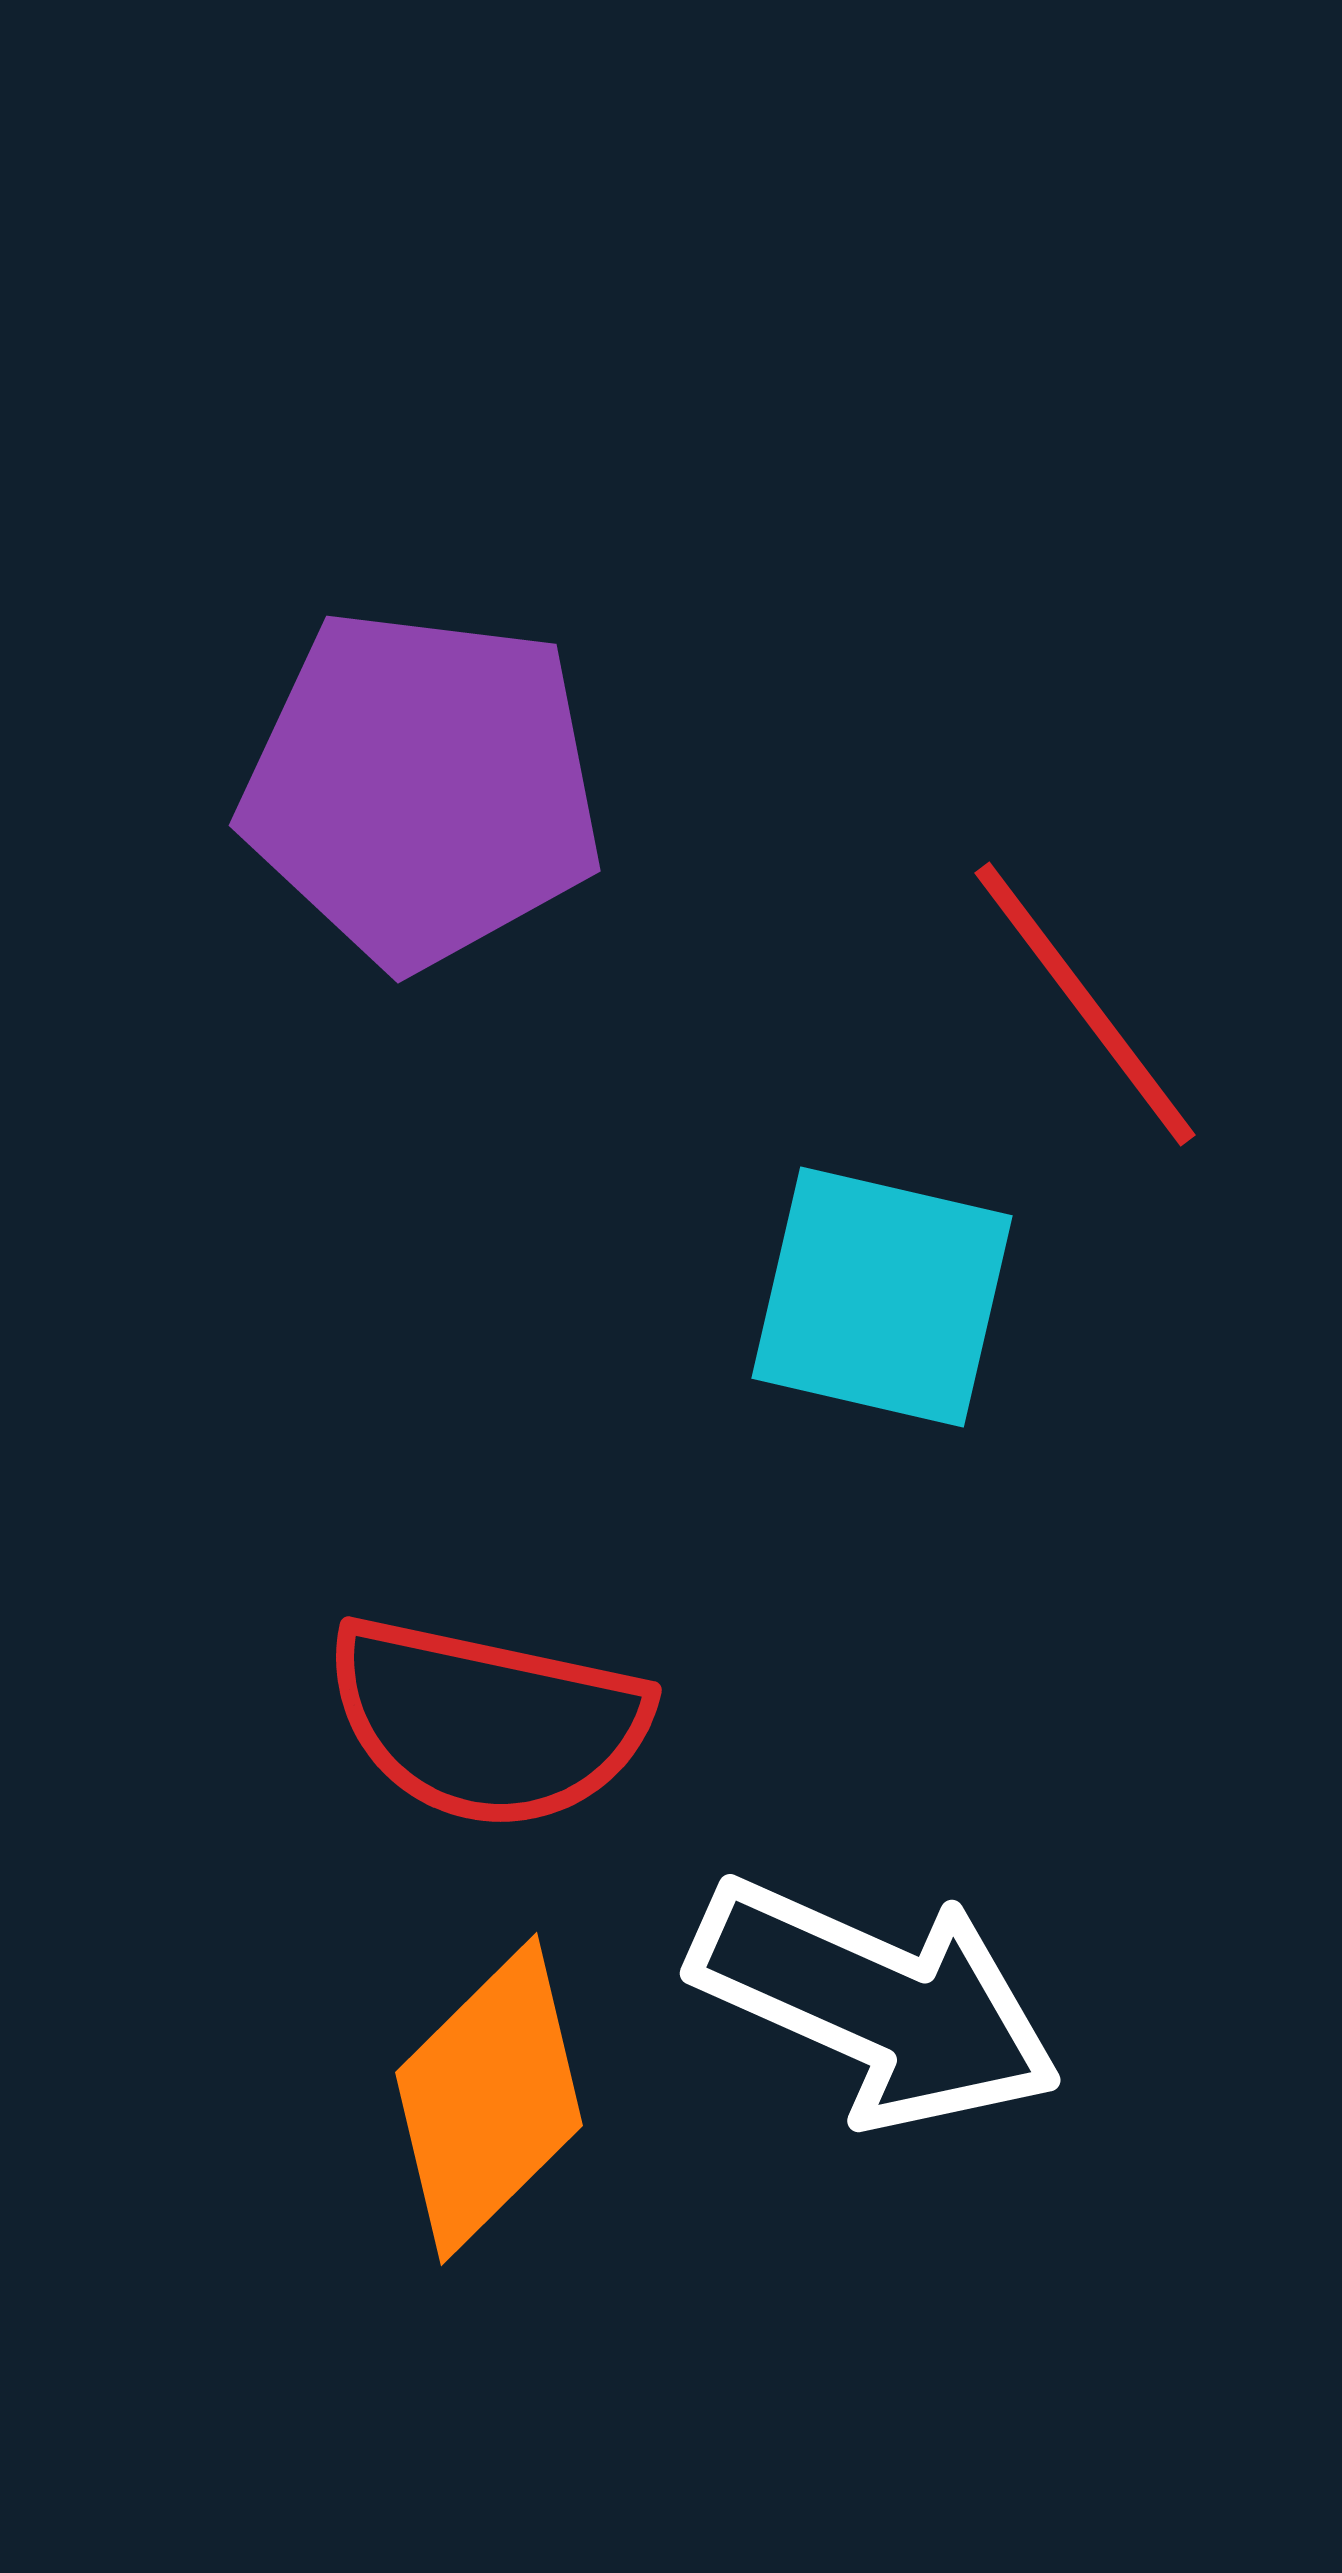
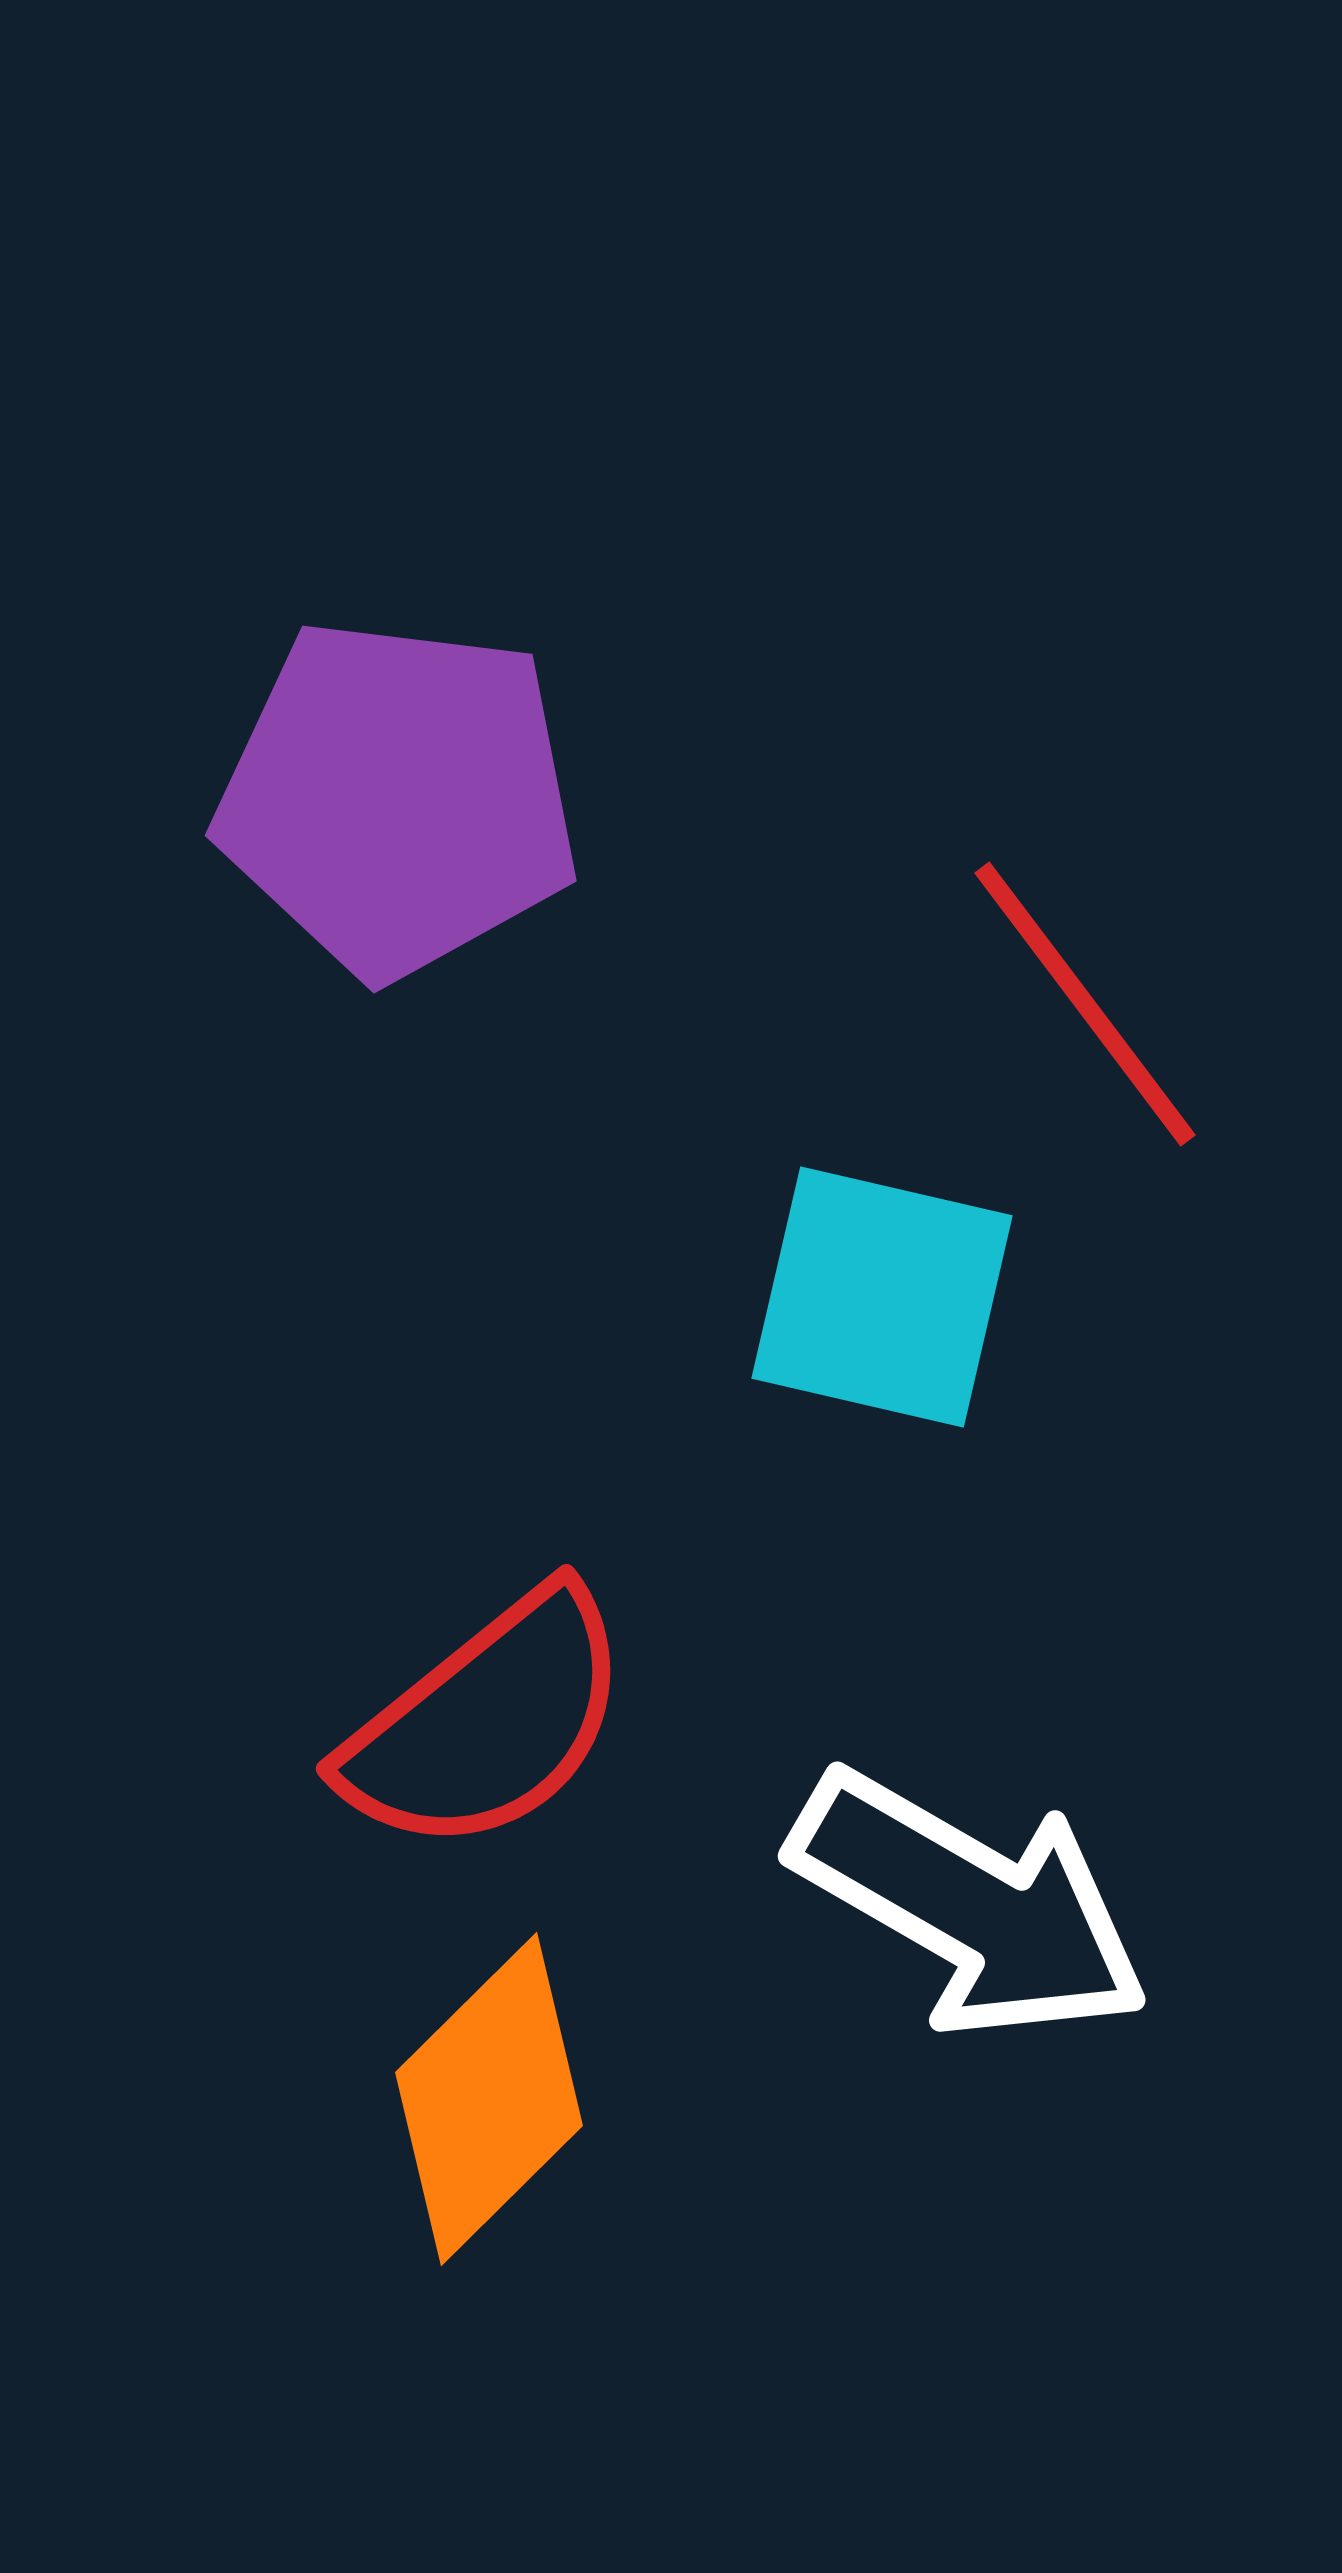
purple pentagon: moved 24 px left, 10 px down
red semicircle: rotated 51 degrees counterclockwise
white arrow: moved 94 px right, 98 px up; rotated 6 degrees clockwise
